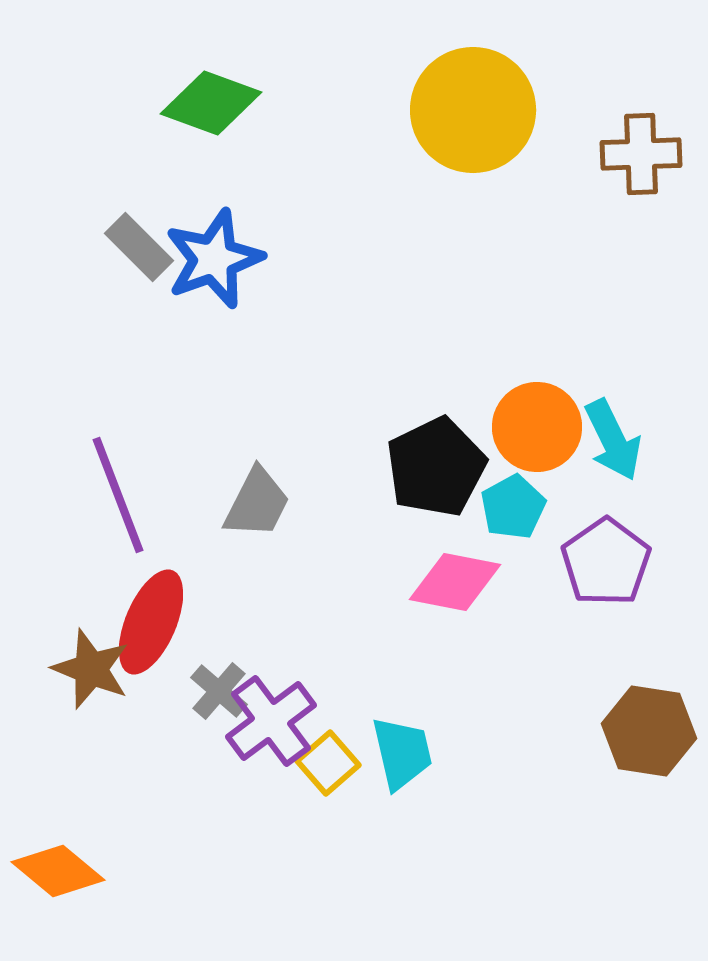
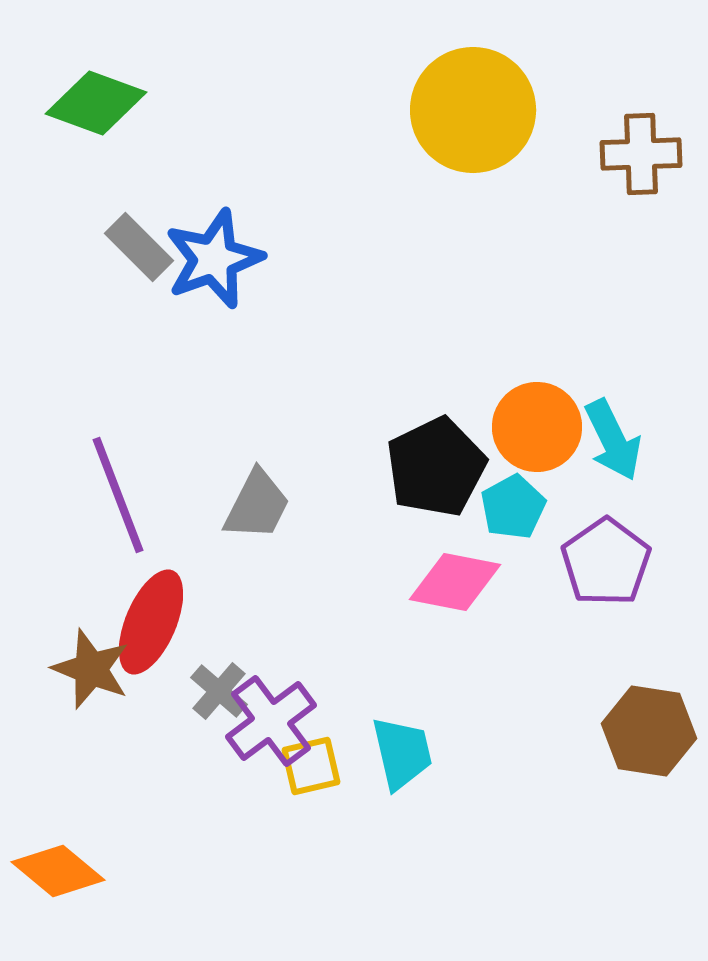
green diamond: moved 115 px left
gray trapezoid: moved 2 px down
yellow square: moved 17 px left, 3 px down; rotated 28 degrees clockwise
